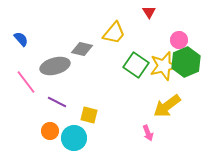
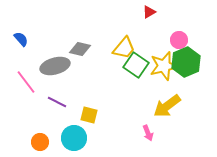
red triangle: rotated 32 degrees clockwise
yellow trapezoid: moved 10 px right, 15 px down
gray diamond: moved 2 px left
orange circle: moved 10 px left, 11 px down
